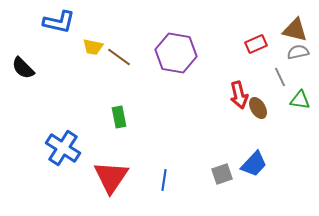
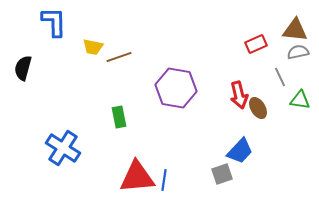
blue L-shape: moved 5 px left; rotated 104 degrees counterclockwise
brown triangle: rotated 8 degrees counterclockwise
purple hexagon: moved 35 px down
brown line: rotated 55 degrees counterclockwise
black semicircle: rotated 60 degrees clockwise
blue trapezoid: moved 14 px left, 13 px up
red triangle: moved 26 px right; rotated 51 degrees clockwise
